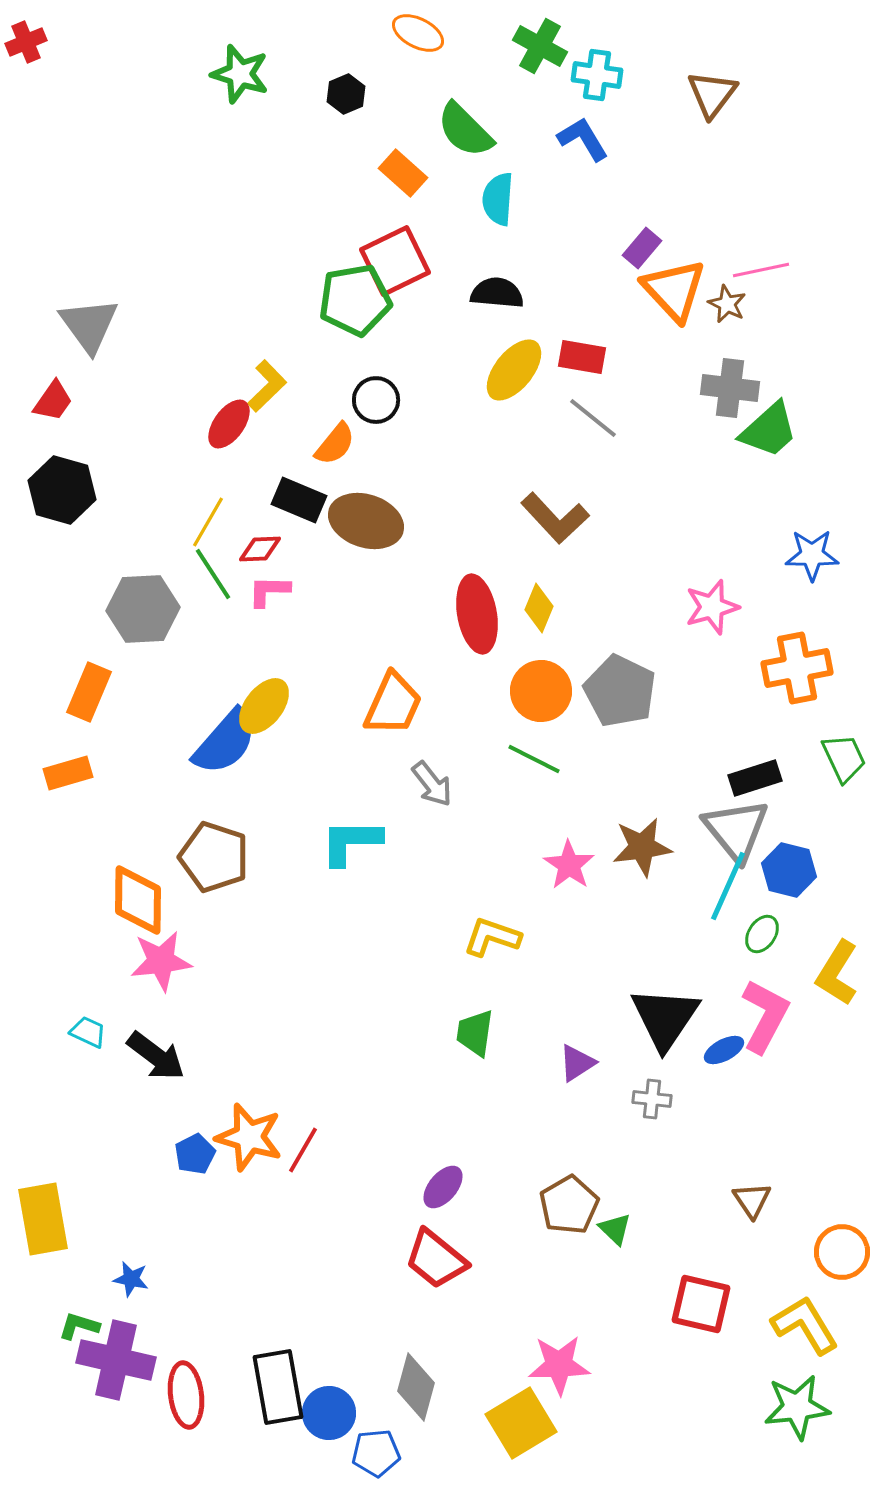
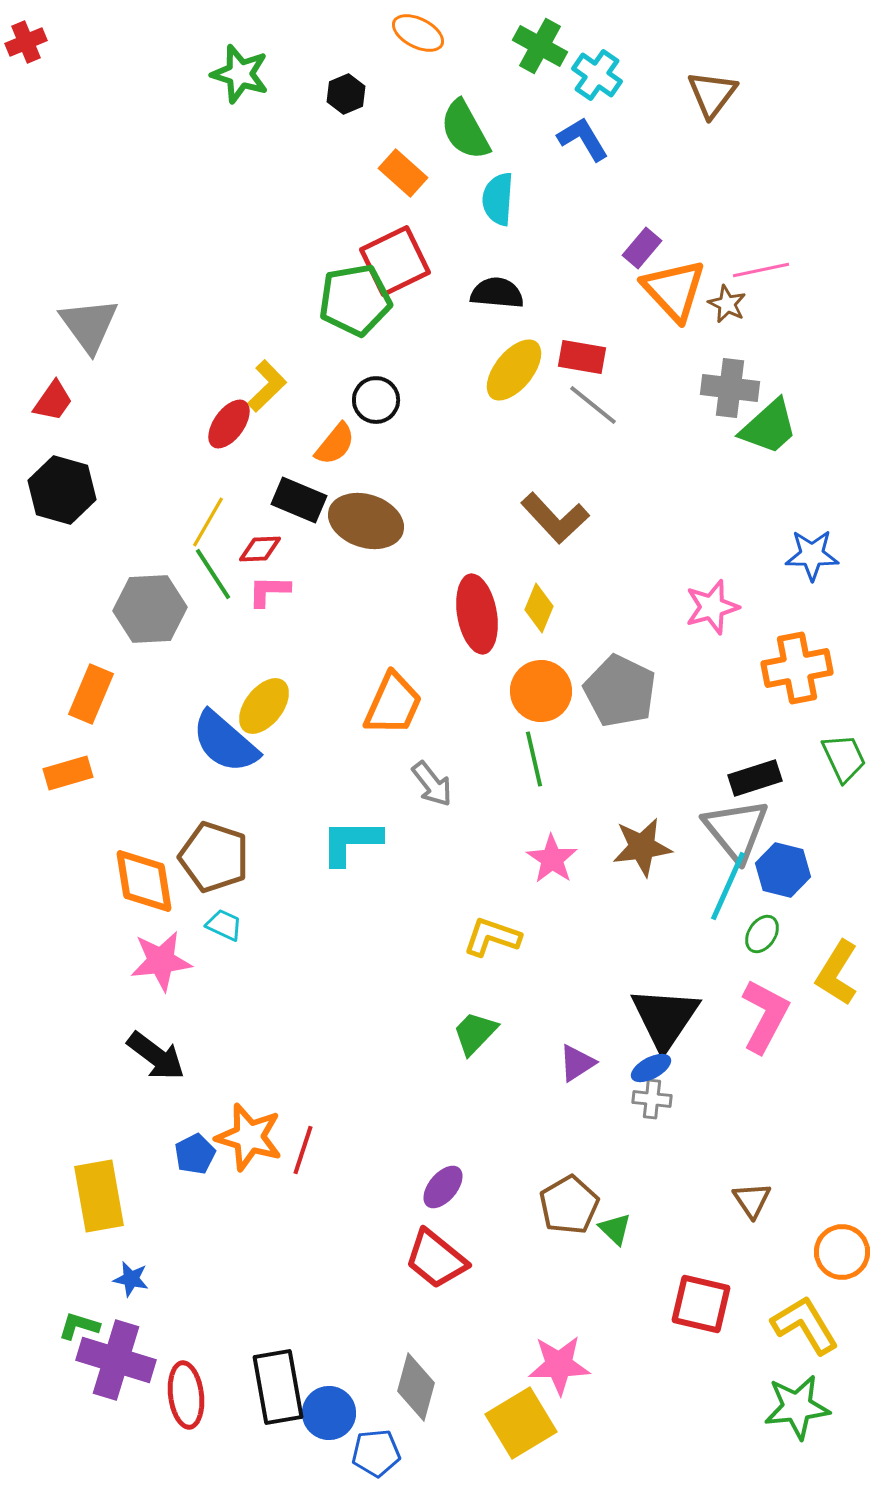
cyan cross at (597, 75): rotated 27 degrees clockwise
green semicircle at (465, 130): rotated 16 degrees clockwise
gray line at (593, 418): moved 13 px up
green trapezoid at (769, 430): moved 3 px up
gray hexagon at (143, 609): moved 7 px right
orange rectangle at (89, 692): moved 2 px right, 2 px down
blue semicircle at (225, 742): rotated 90 degrees clockwise
green line at (534, 759): rotated 50 degrees clockwise
pink star at (569, 865): moved 17 px left, 6 px up
blue hexagon at (789, 870): moved 6 px left
orange diamond at (138, 900): moved 6 px right, 19 px up; rotated 10 degrees counterclockwise
cyan trapezoid at (88, 1032): moved 136 px right, 107 px up
green trapezoid at (475, 1033): rotated 36 degrees clockwise
blue ellipse at (724, 1050): moved 73 px left, 18 px down
red line at (303, 1150): rotated 12 degrees counterclockwise
yellow rectangle at (43, 1219): moved 56 px right, 23 px up
purple cross at (116, 1360): rotated 4 degrees clockwise
